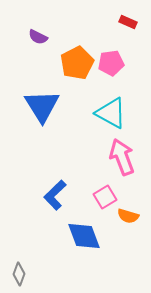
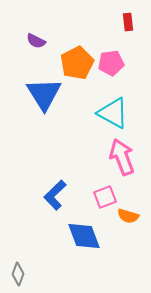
red rectangle: rotated 60 degrees clockwise
purple semicircle: moved 2 px left, 4 px down
blue triangle: moved 2 px right, 12 px up
cyan triangle: moved 2 px right
pink square: rotated 10 degrees clockwise
gray diamond: moved 1 px left
